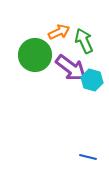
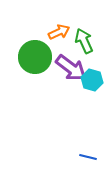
green circle: moved 2 px down
